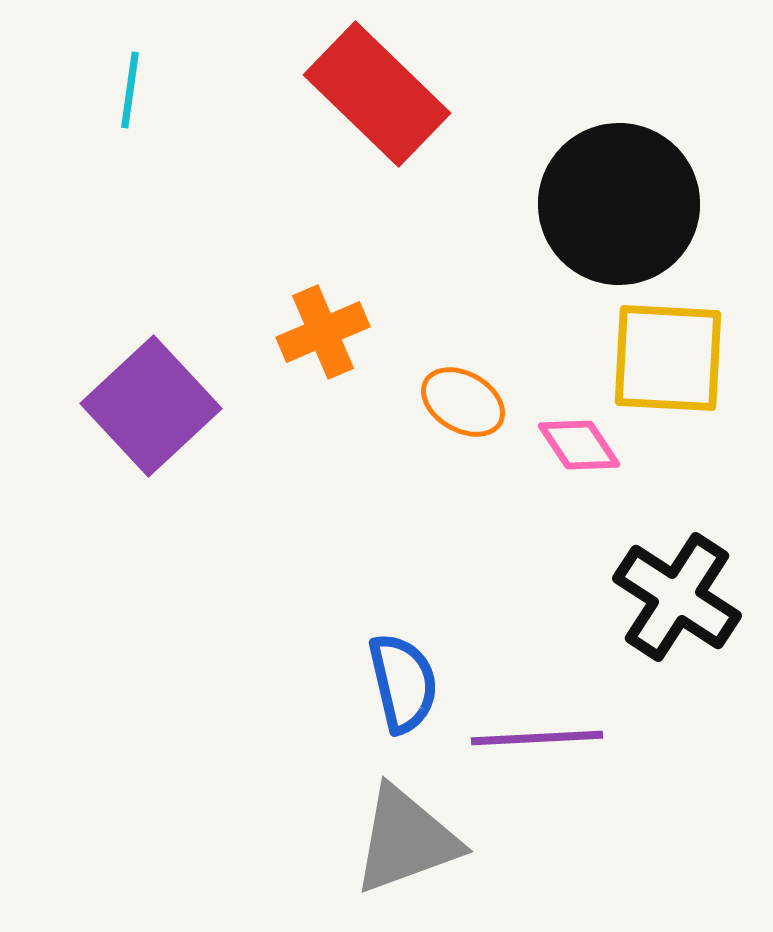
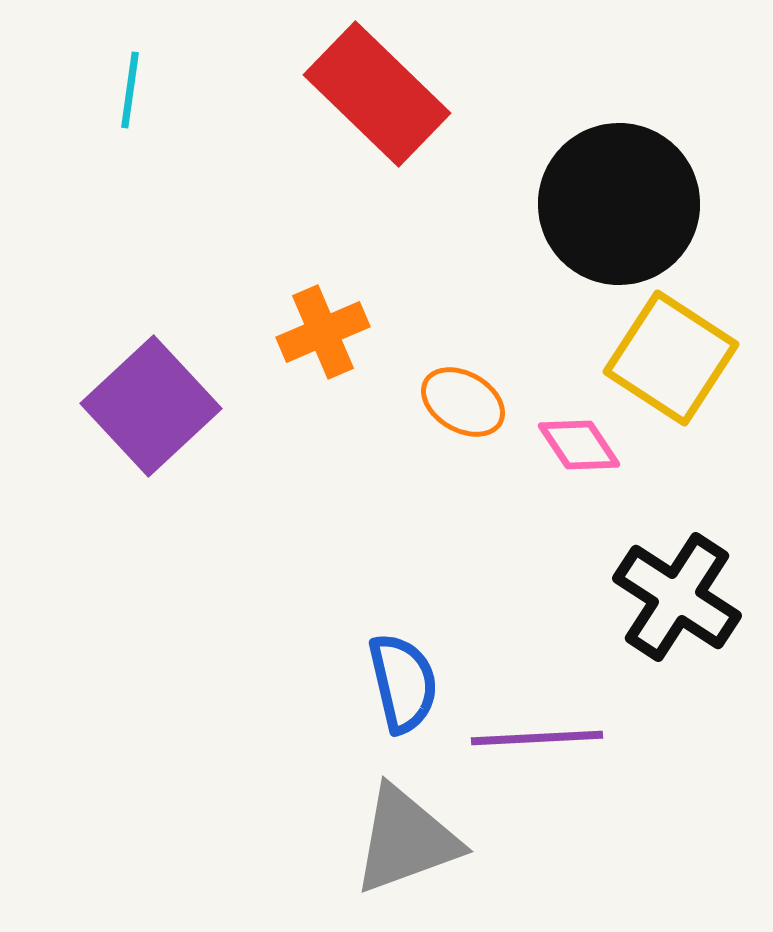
yellow square: moved 3 px right; rotated 30 degrees clockwise
